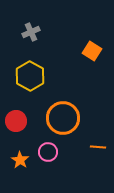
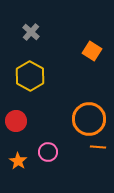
gray cross: rotated 24 degrees counterclockwise
orange circle: moved 26 px right, 1 px down
orange star: moved 2 px left, 1 px down
